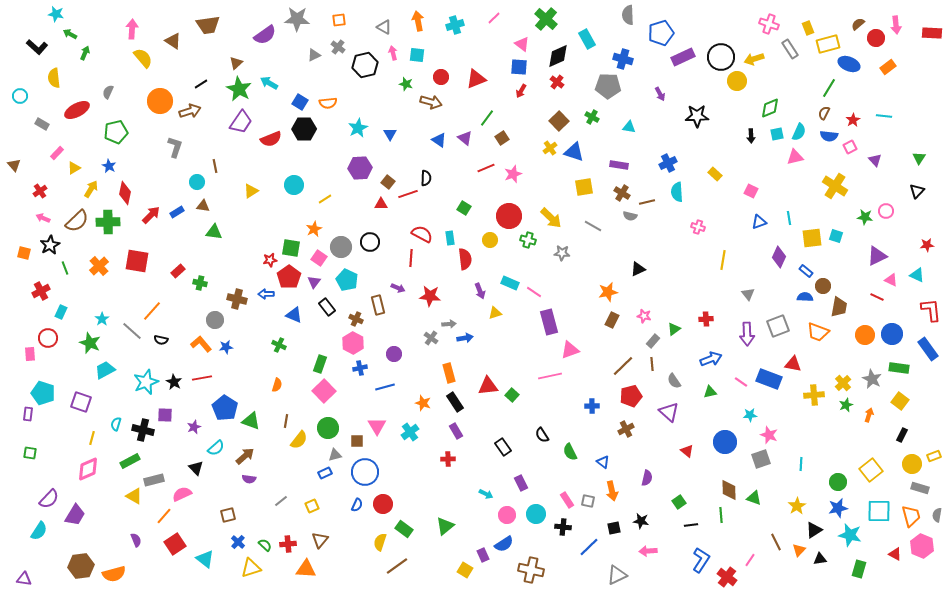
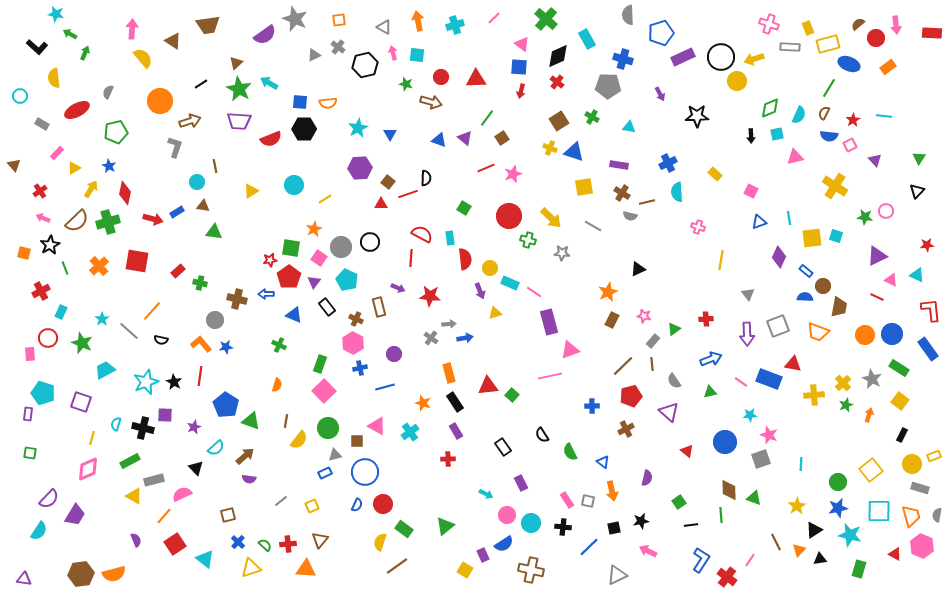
gray star at (297, 19): moved 2 px left; rotated 20 degrees clockwise
gray rectangle at (790, 49): moved 2 px up; rotated 54 degrees counterclockwise
red triangle at (476, 79): rotated 20 degrees clockwise
red arrow at (521, 91): rotated 16 degrees counterclockwise
blue square at (300, 102): rotated 28 degrees counterclockwise
brown arrow at (190, 111): moved 10 px down
brown square at (559, 121): rotated 12 degrees clockwise
purple trapezoid at (241, 122): moved 2 px left, 1 px up; rotated 60 degrees clockwise
cyan semicircle at (799, 132): moved 17 px up
blue triangle at (439, 140): rotated 14 degrees counterclockwise
pink square at (850, 147): moved 2 px up
yellow cross at (550, 148): rotated 32 degrees counterclockwise
red arrow at (151, 215): moved 2 px right, 4 px down; rotated 60 degrees clockwise
green cross at (108, 222): rotated 15 degrees counterclockwise
yellow circle at (490, 240): moved 28 px down
yellow line at (723, 260): moved 2 px left
orange star at (608, 292): rotated 12 degrees counterclockwise
brown rectangle at (378, 305): moved 1 px right, 2 px down
gray line at (132, 331): moved 3 px left
green star at (90, 343): moved 8 px left
green rectangle at (899, 368): rotated 24 degrees clockwise
red line at (202, 378): moved 2 px left, 2 px up; rotated 72 degrees counterclockwise
blue pentagon at (225, 408): moved 1 px right, 3 px up
pink triangle at (377, 426): rotated 30 degrees counterclockwise
black cross at (143, 430): moved 2 px up
cyan circle at (536, 514): moved 5 px left, 9 px down
black star at (641, 521): rotated 21 degrees counterclockwise
pink arrow at (648, 551): rotated 30 degrees clockwise
brown hexagon at (81, 566): moved 8 px down
